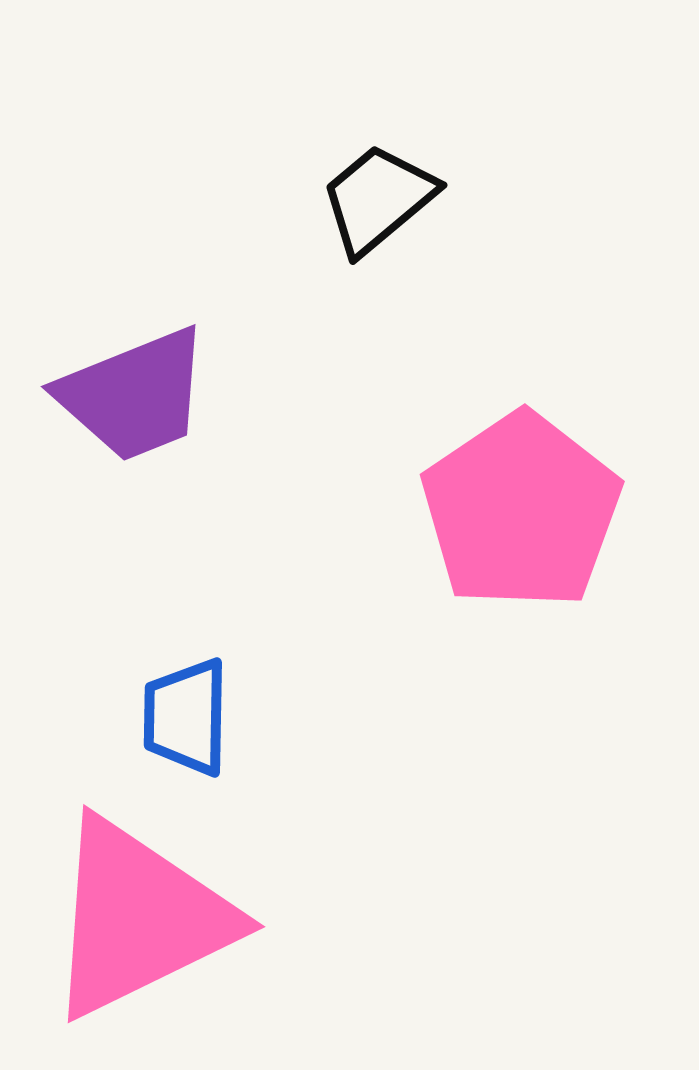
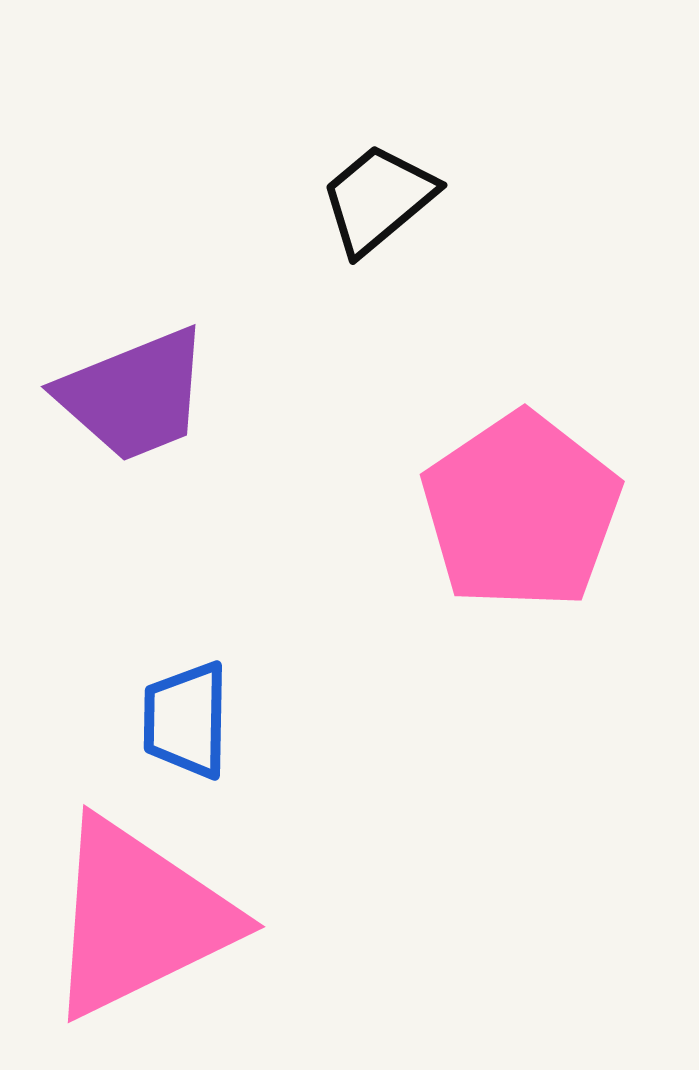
blue trapezoid: moved 3 px down
